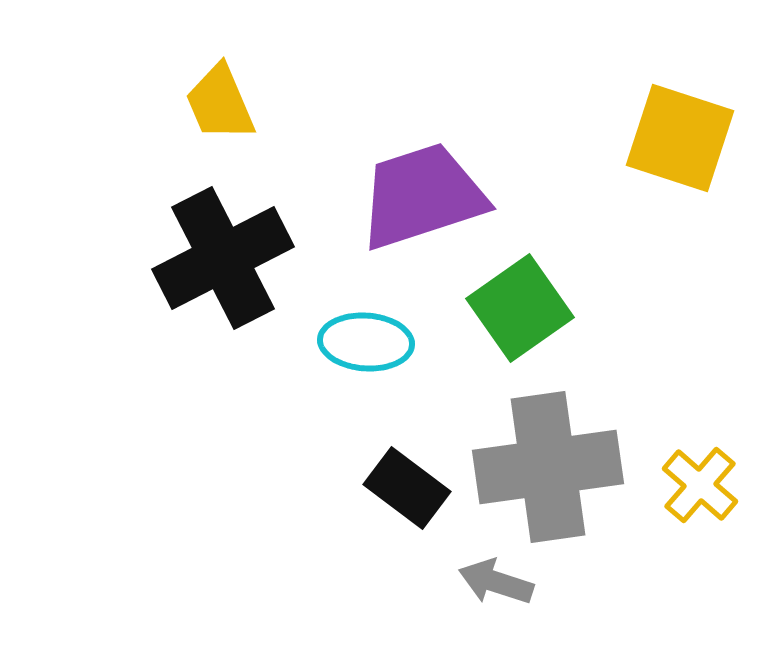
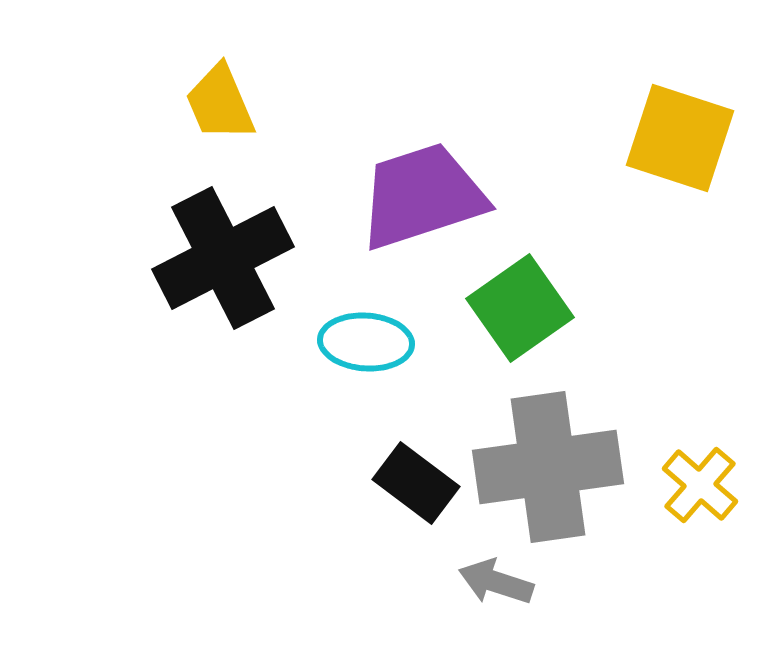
black rectangle: moved 9 px right, 5 px up
